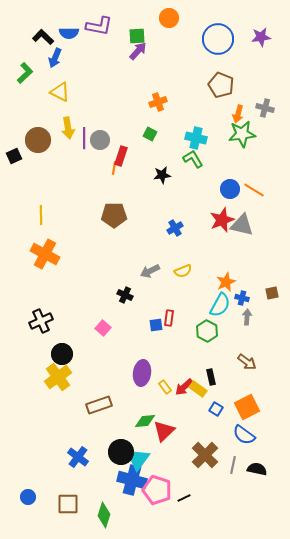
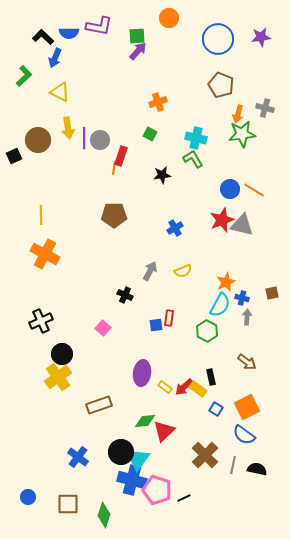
green L-shape at (25, 73): moved 1 px left, 3 px down
gray arrow at (150, 271): rotated 144 degrees clockwise
yellow rectangle at (165, 387): rotated 16 degrees counterclockwise
